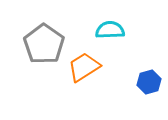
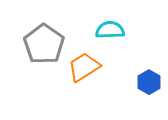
blue hexagon: rotated 15 degrees counterclockwise
